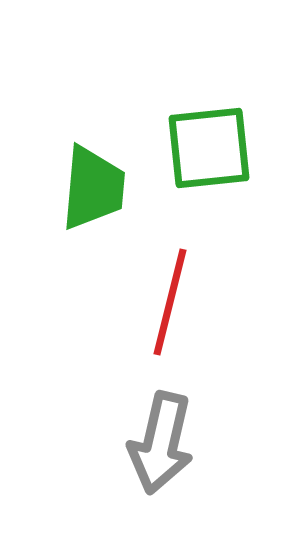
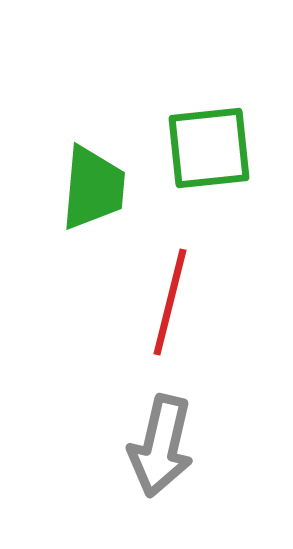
gray arrow: moved 3 px down
